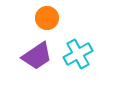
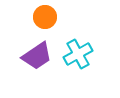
orange circle: moved 2 px left, 1 px up
